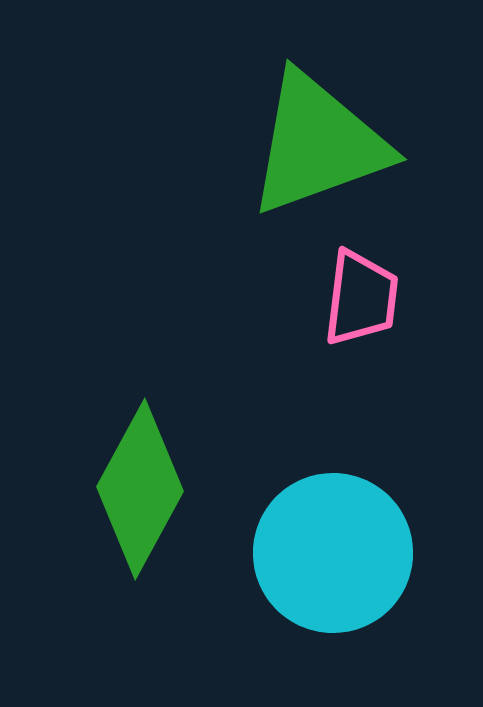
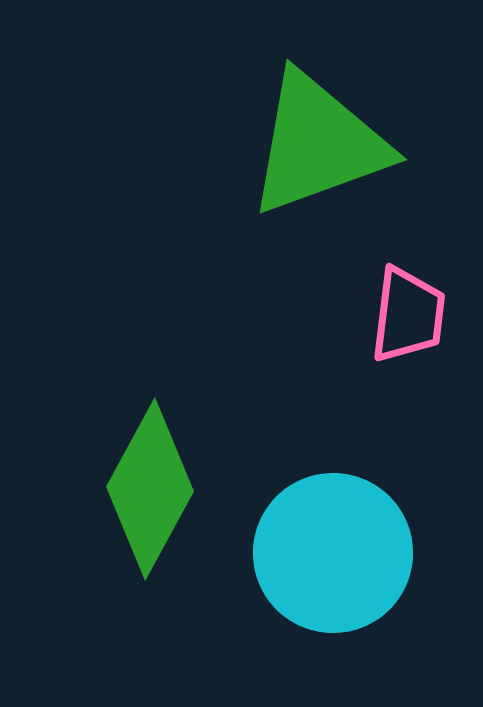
pink trapezoid: moved 47 px right, 17 px down
green diamond: moved 10 px right
